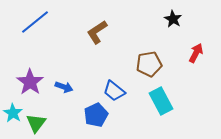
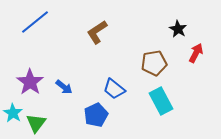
black star: moved 5 px right, 10 px down
brown pentagon: moved 5 px right, 1 px up
blue arrow: rotated 18 degrees clockwise
blue trapezoid: moved 2 px up
